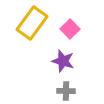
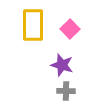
yellow rectangle: moved 1 px right, 2 px down; rotated 36 degrees counterclockwise
purple star: moved 1 px left, 4 px down
